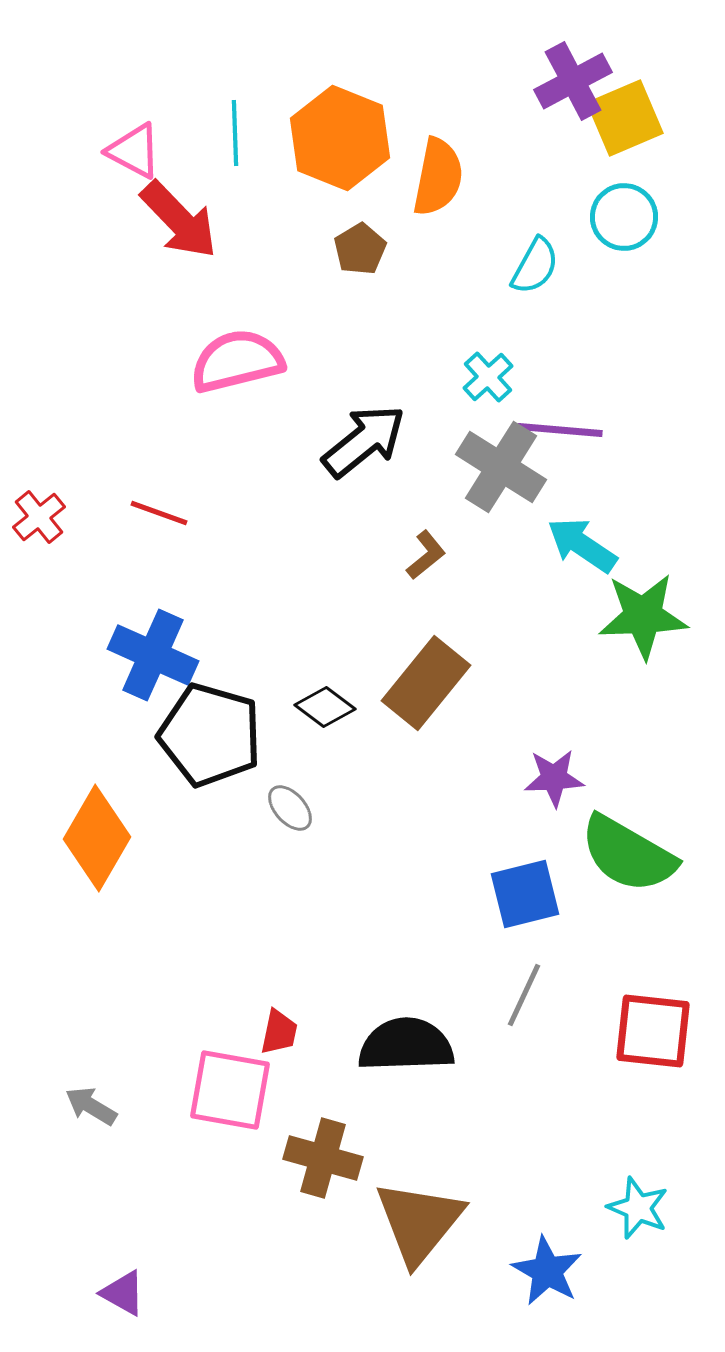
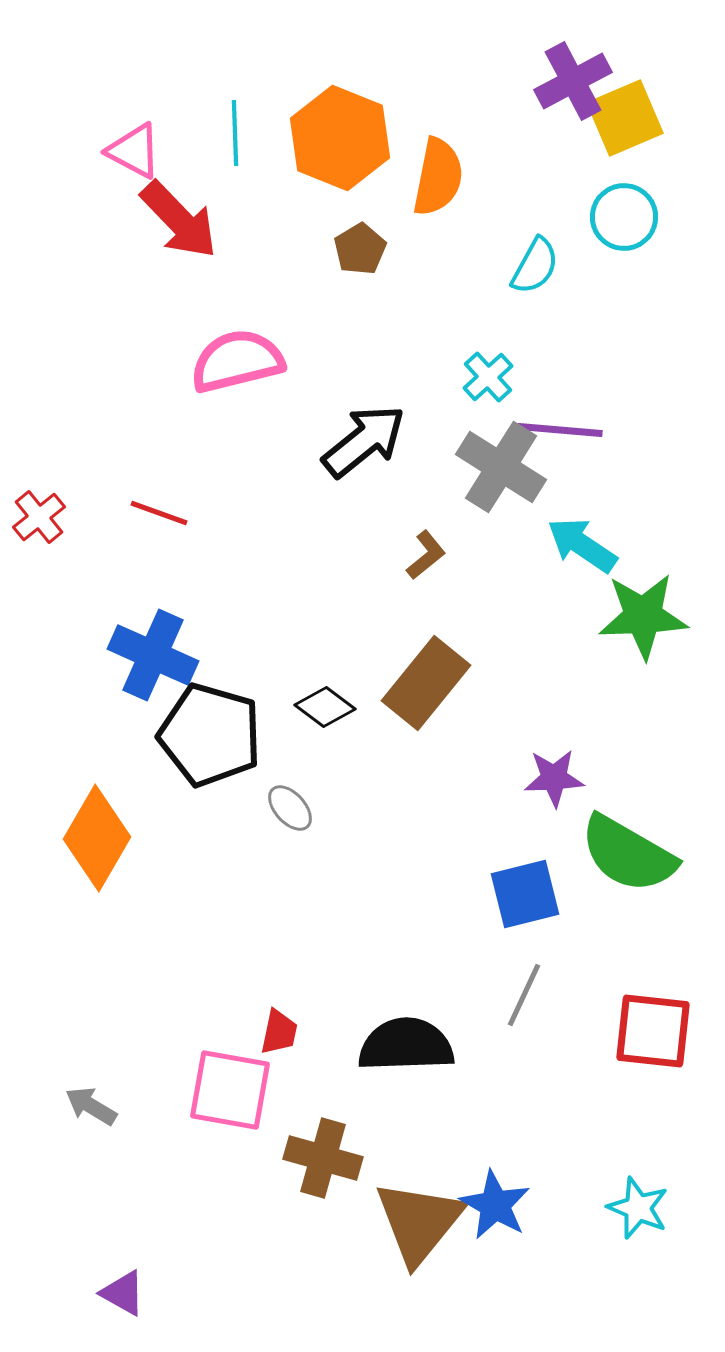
blue star: moved 52 px left, 66 px up
